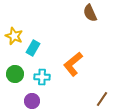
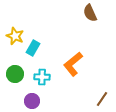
yellow star: moved 1 px right
